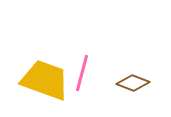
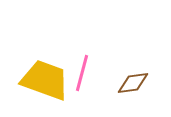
brown diamond: rotated 28 degrees counterclockwise
